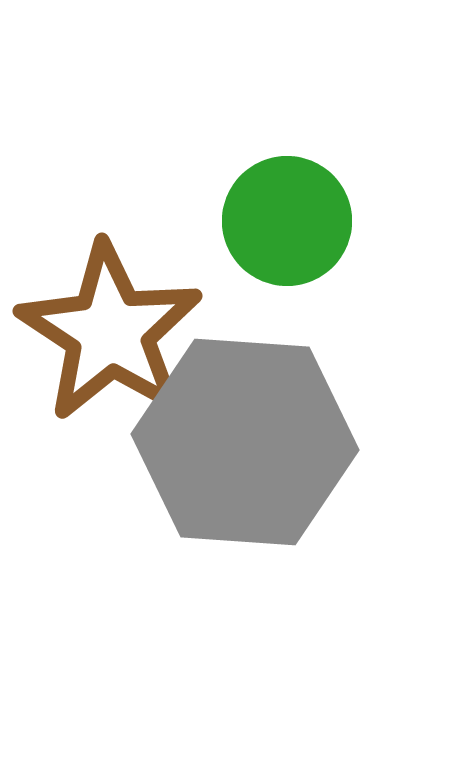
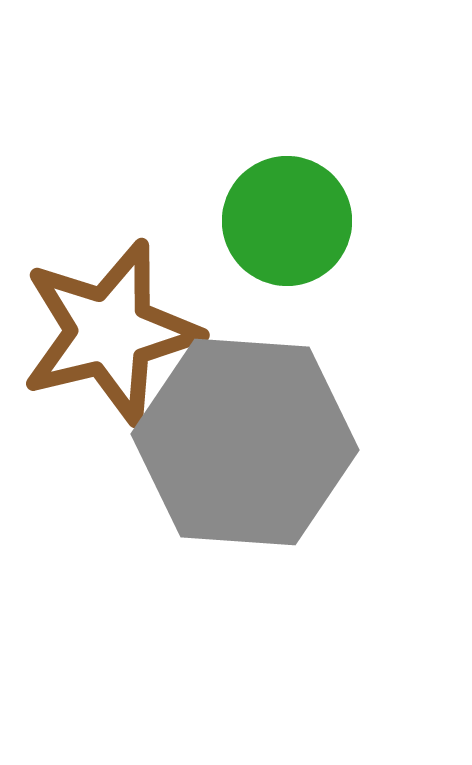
brown star: rotated 25 degrees clockwise
